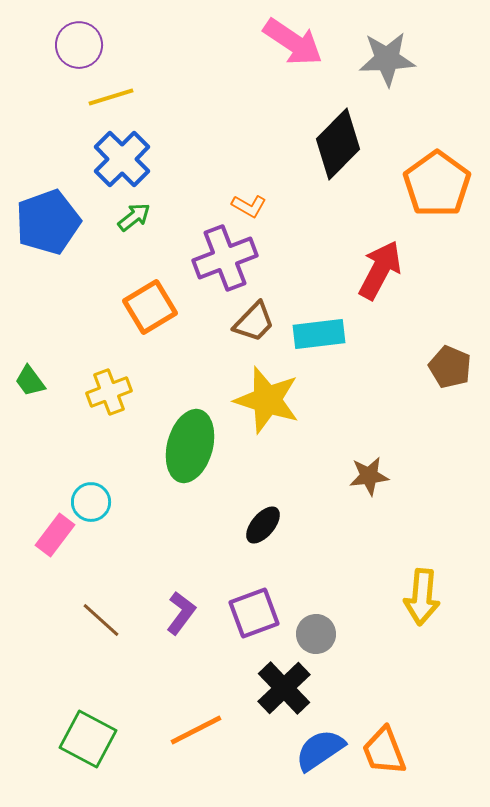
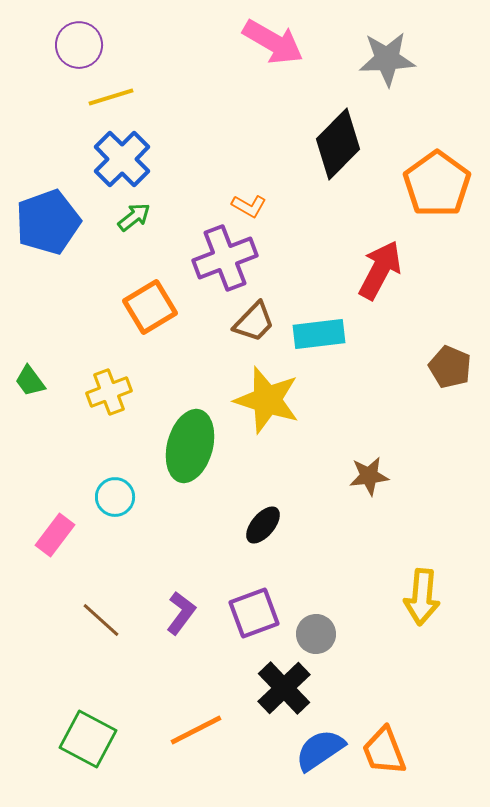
pink arrow: moved 20 px left; rotated 4 degrees counterclockwise
cyan circle: moved 24 px right, 5 px up
